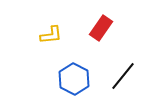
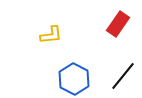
red rectangle: moved 17 px right, 4 px up
